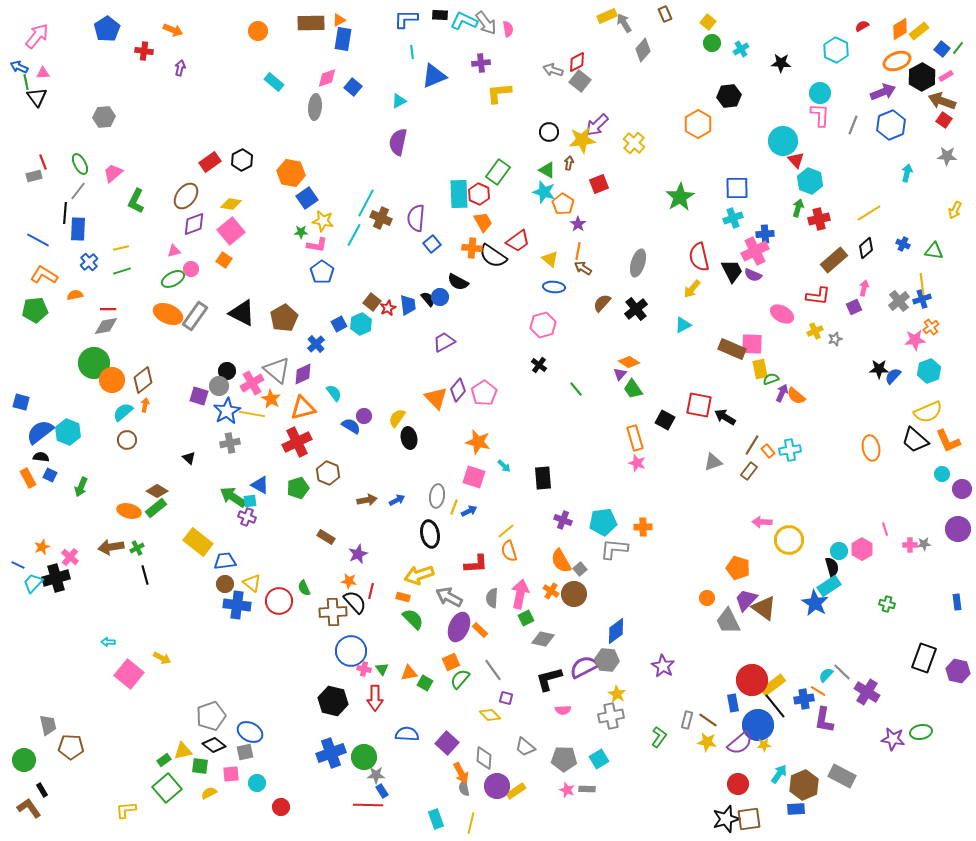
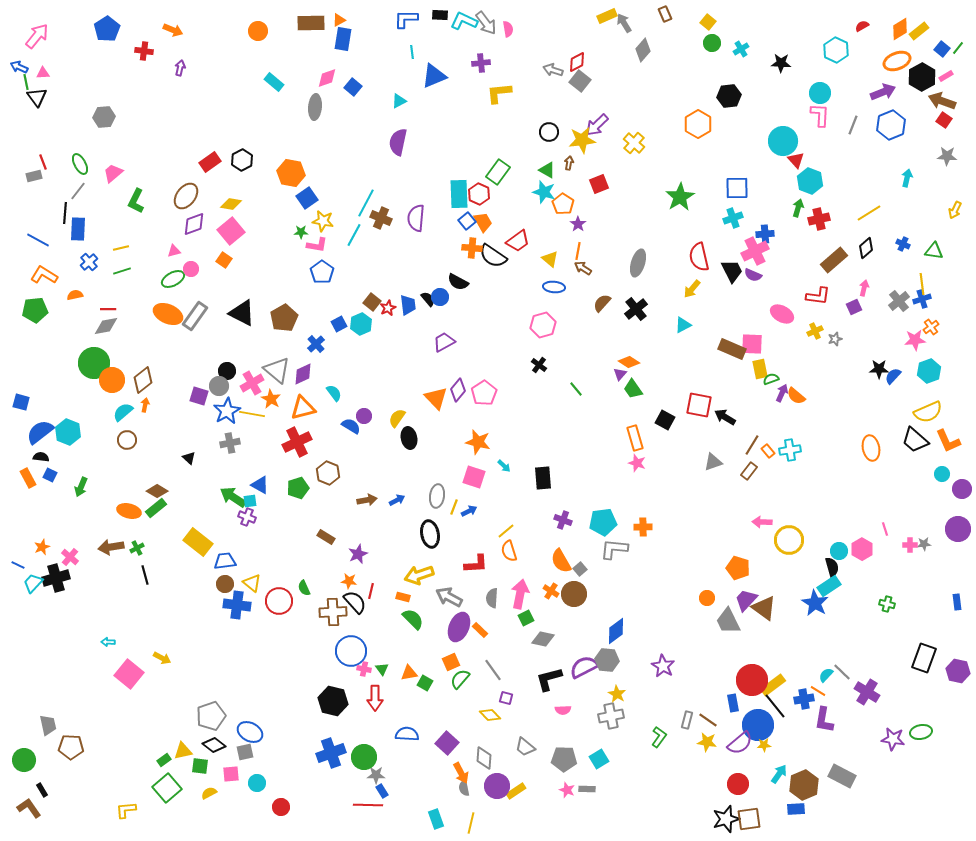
cyan arrow at (907, 173): moved 5 px down
blue square at (432, 244): moved 35 px right, 23 px up
